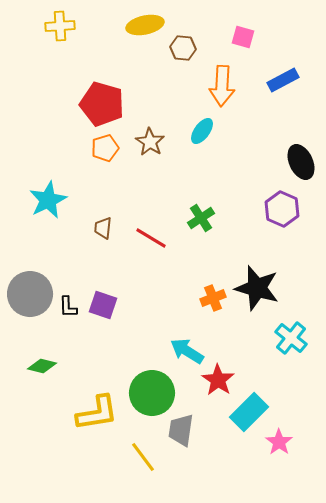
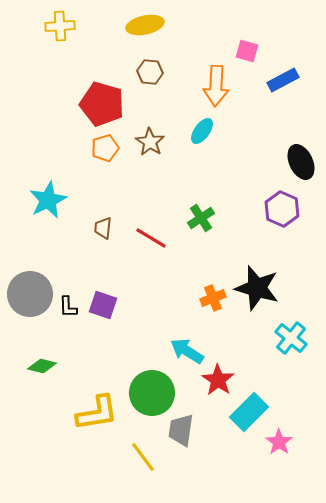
pink square: moved 4 px right, 14 px down
brown hexagon: moved 33 px left, 24 px down
orange arrow: moved 6 px left
